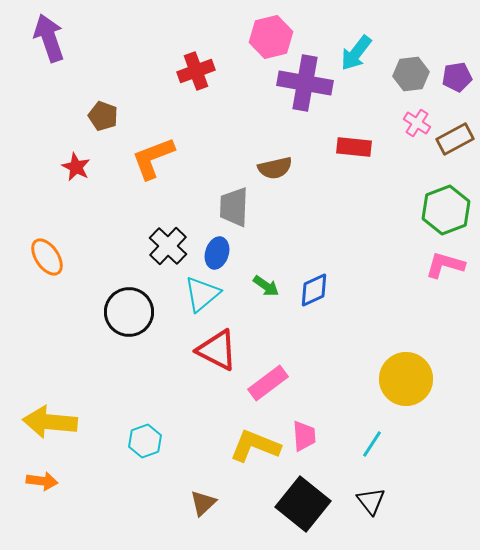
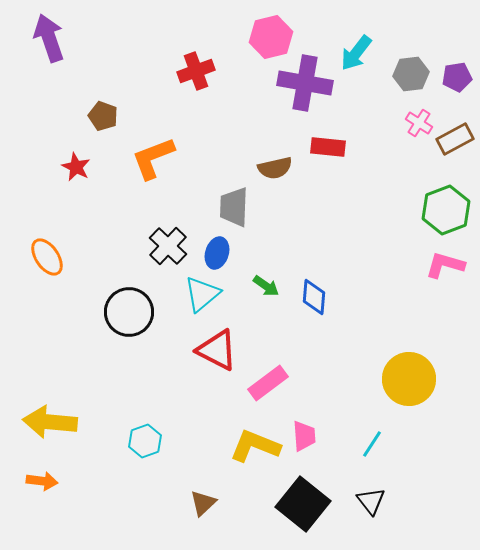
pink cross: moved 2 px right
red rectangle: moved 26 px left
blue diamond: moved 7 px down; rotated 60 degrees counterclockwise
yellow circle: moved 3 px right
